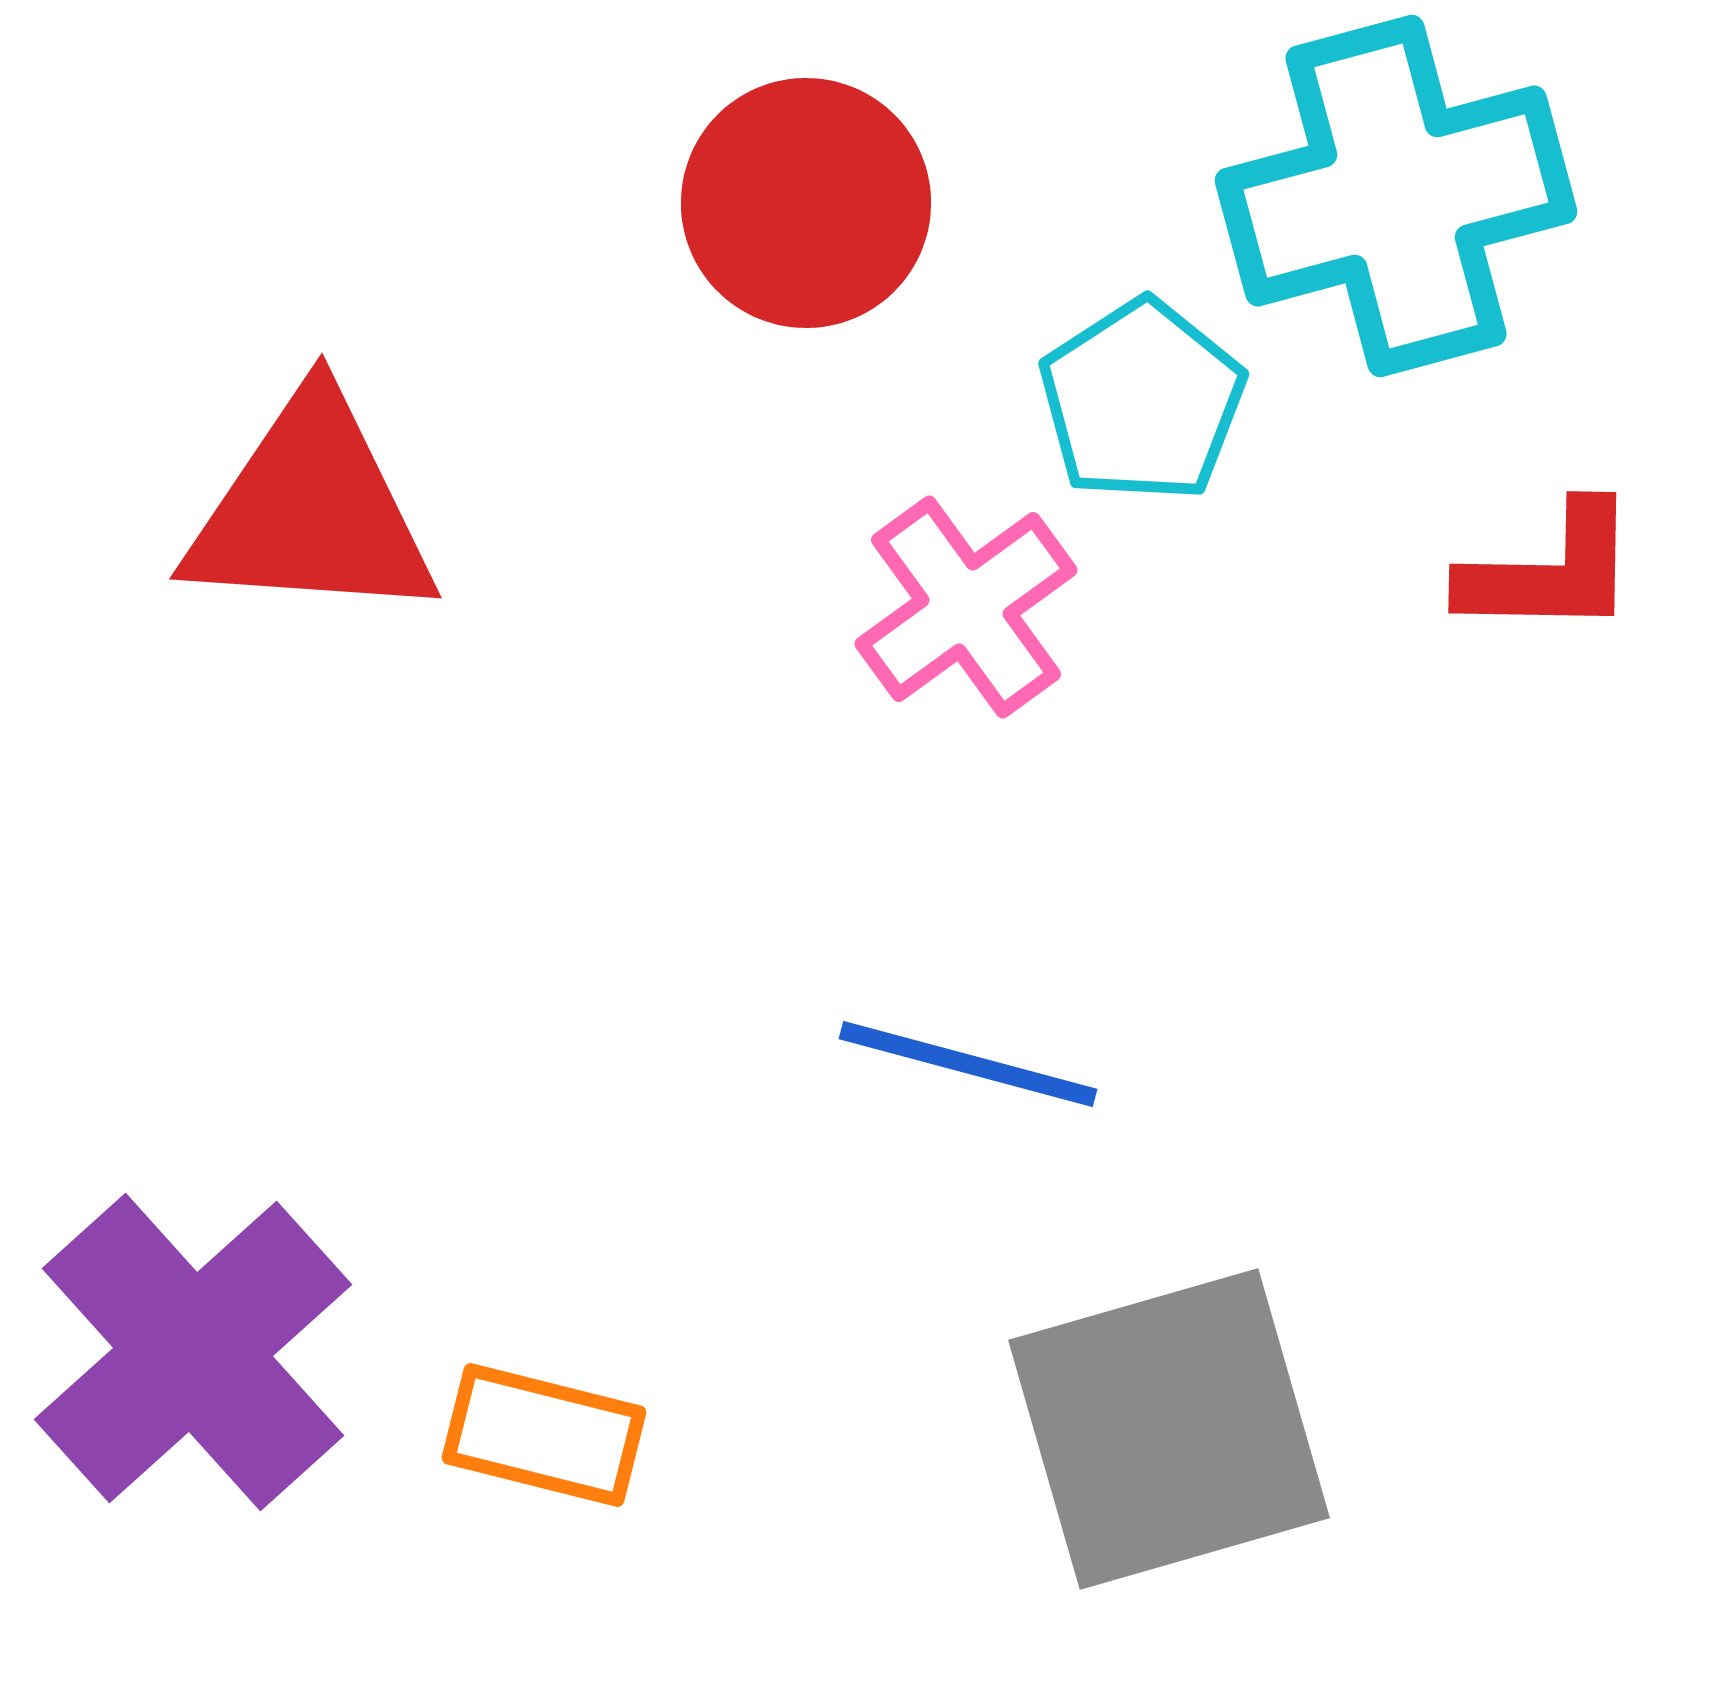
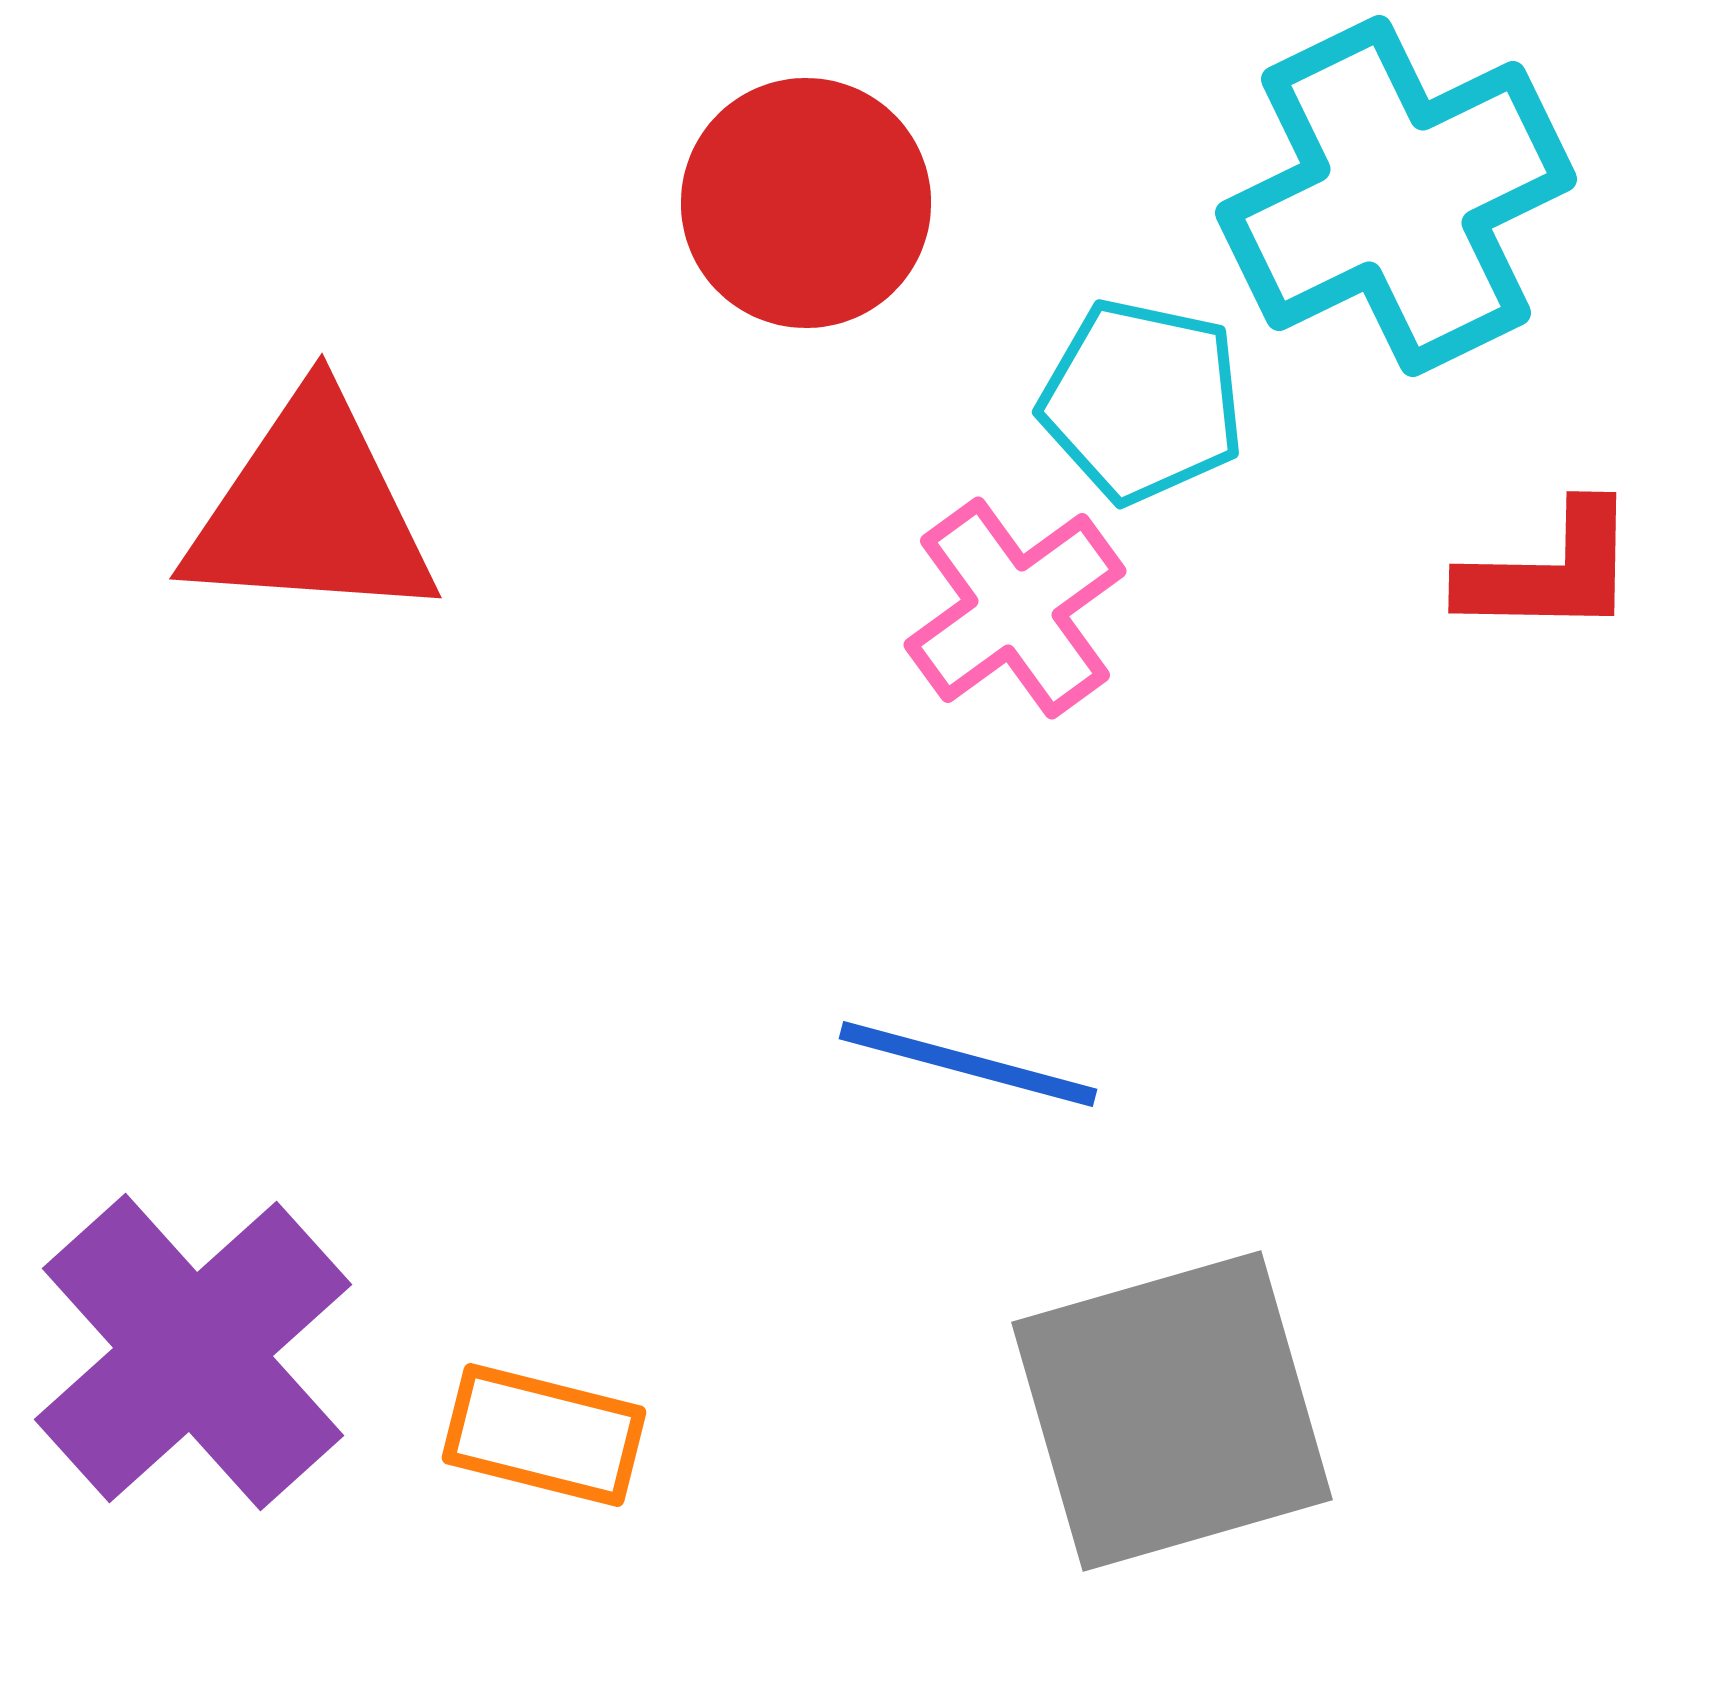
cyan cross: rotated 11 degrees counterclockwise
cyan pentagon: rotated 27 degrees counterclockwise
pink cross: moved 49 px right, 1 px down
gray square: moved 3 px right, 18 px up
